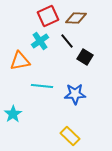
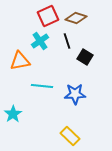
brown diamond: rotated 15 degrees clockwise
black line: rotated 21 degrees clockwise
